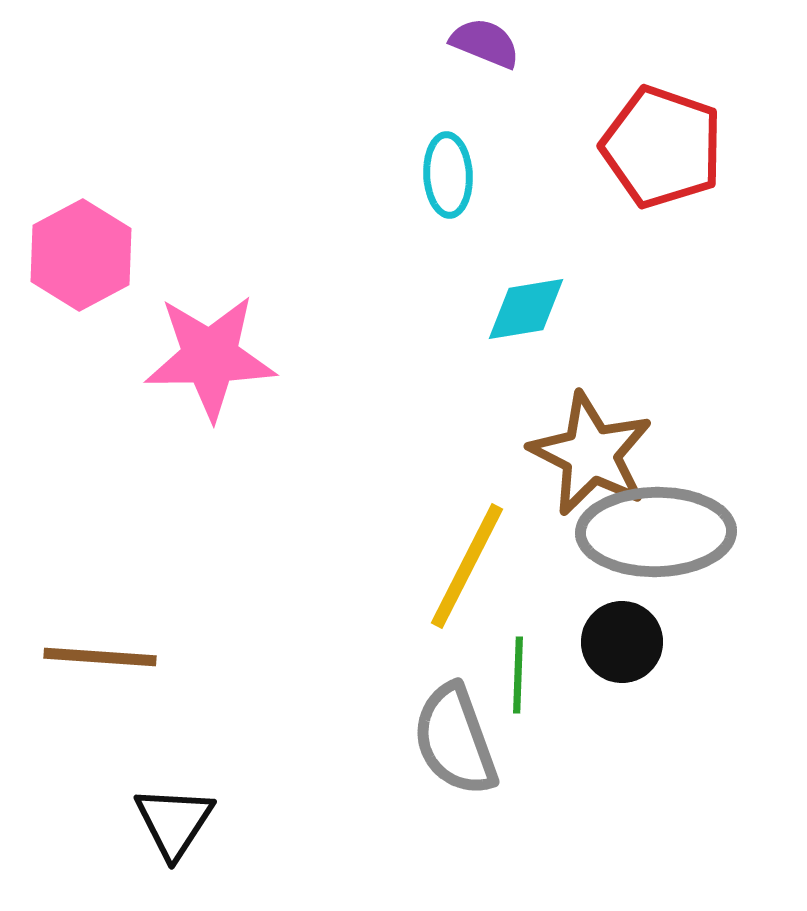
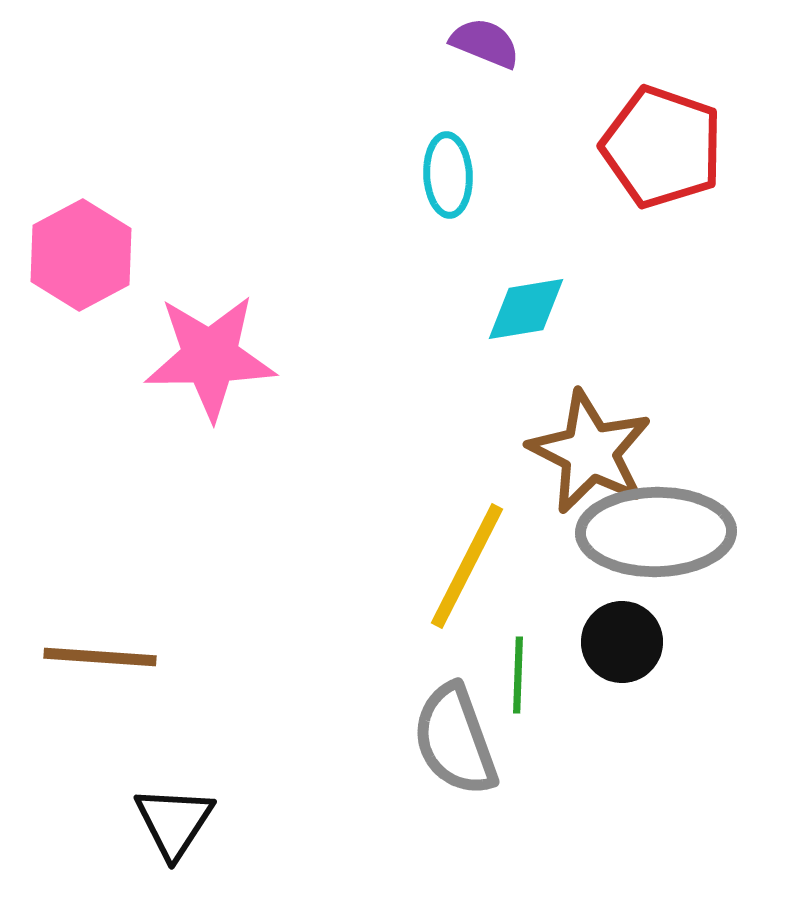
brown star: moved 1 px left, 2 px up
